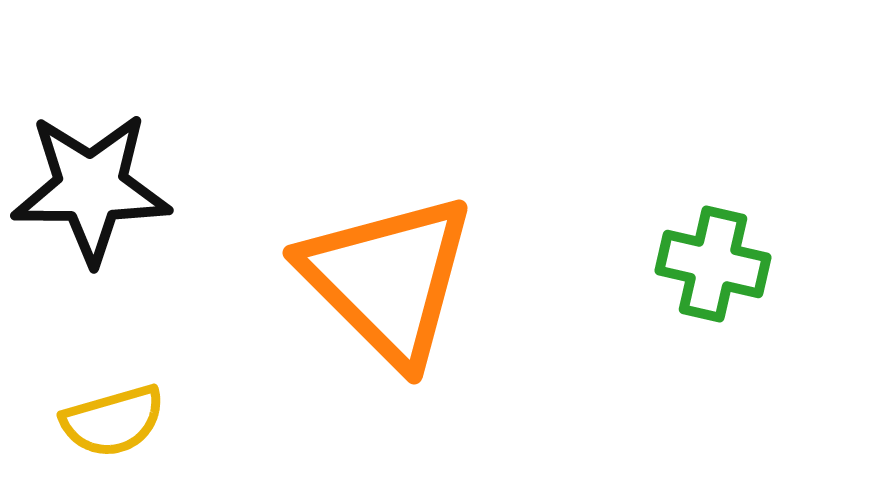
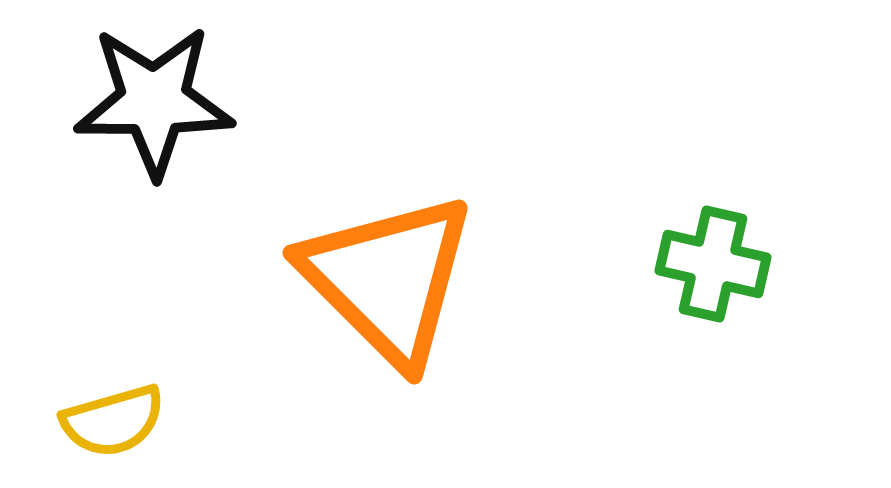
black star: moved 63 px right, 87 px up
